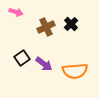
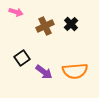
brown cross: moved 1 px left, 1 px up
purple arrow: moved 8 px down
